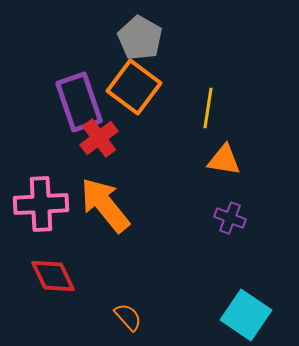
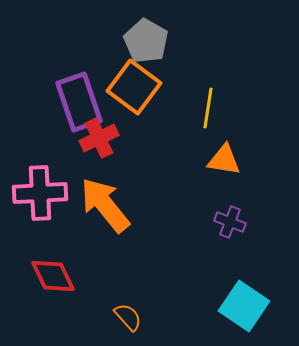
gray pentagon: moved 6 px right, 3 px down
red cross: rotated 12 degrees clockwise
pink cross: moved 1 px left, 11 px up
purple cross: moved 4 px down
cyan square: moved 2 px left, 9 px up
